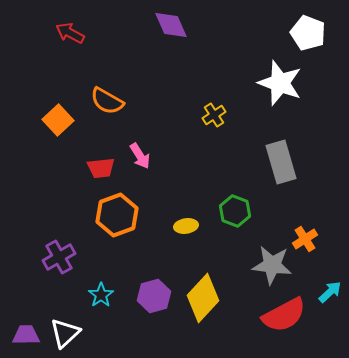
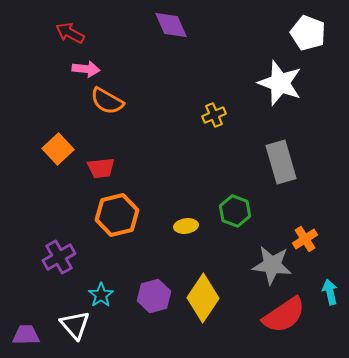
yellow cross: rotated 10 degrees clockwise
orange square: moved 29 px down
pink arrow: moved 54 px left, 87 px up; rotated 52 degrees counterclockwise
orange hexagon: rotated 6 degrees clockwise
cyan arrow: rotated 60 degrees counterclockwise
yellow diamond: rotated 9 degrees counterclockwise
red semicircle: rotated 6 degrees counterclockwise
white triangle: moved 10 px right, 8 px up; rotated 28 degrees counterclockwise
